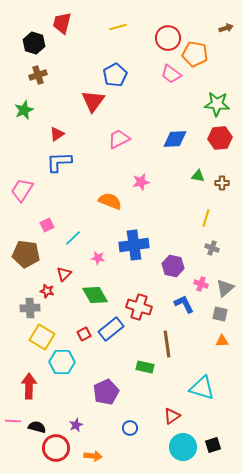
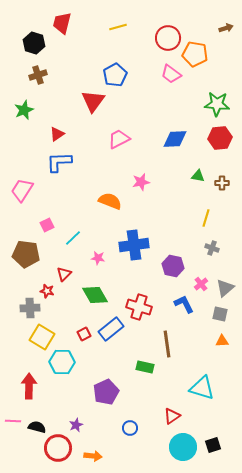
pink cross at (201, 284): rotated 32 degrees clockwise
red circle at (56, 448): moved 2 px right
